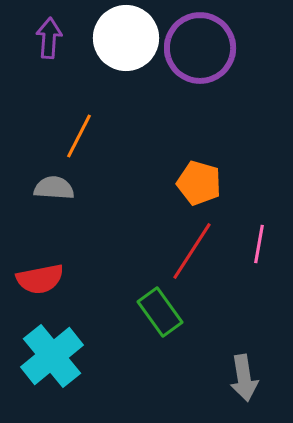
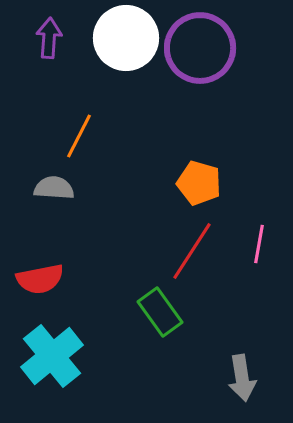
gray arrow: moved 2 px left
